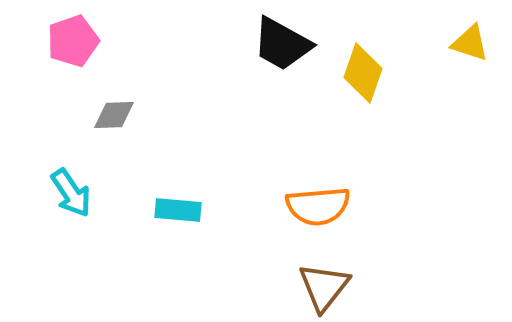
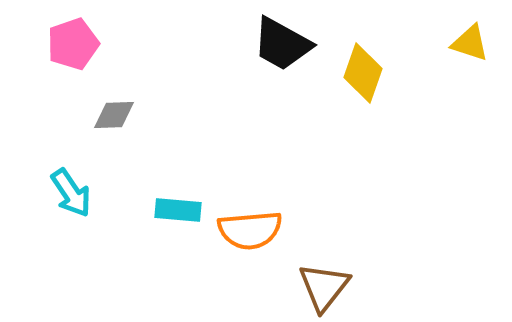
pink pentagon: moved 3 px down
orange semicircle: moved 68 px left, 24 px down
